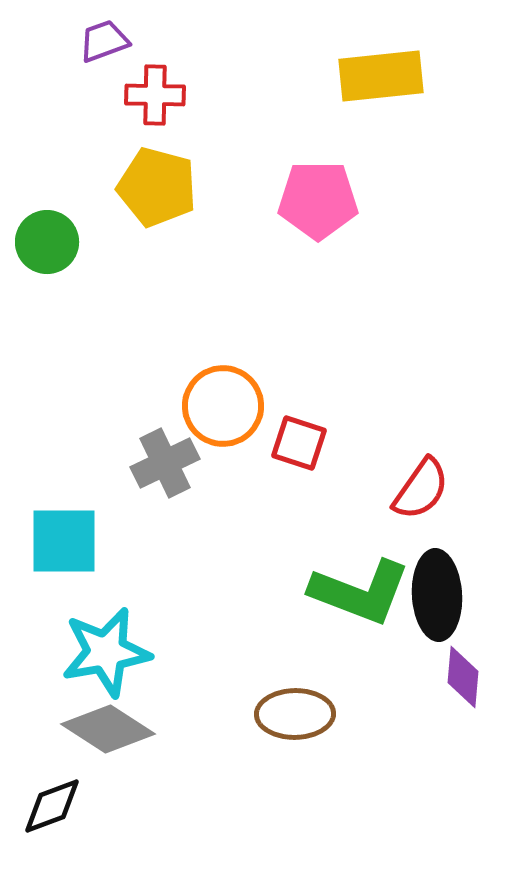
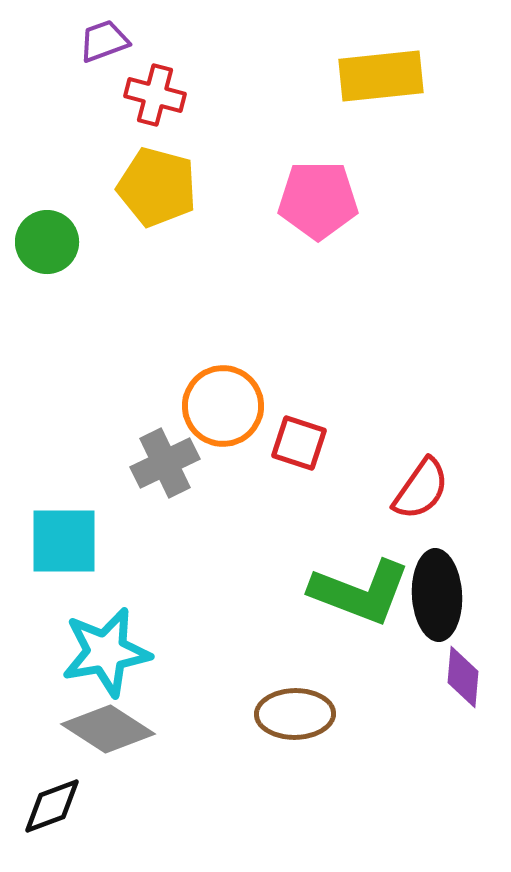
red cross: rotated 14 degrees clockwise
